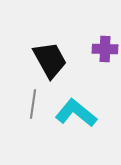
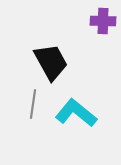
purple cross: moved 2 px left, 28 px up
black trapezoid: moved 1 px right, 2 px down
